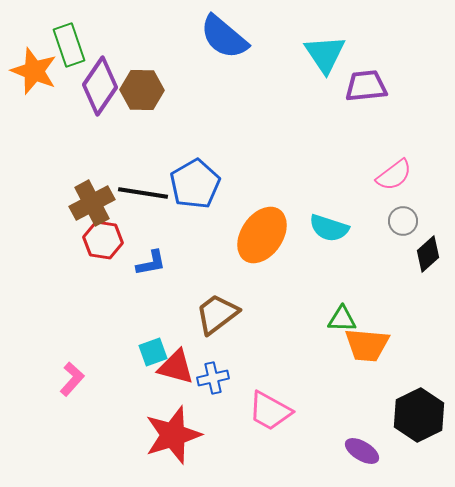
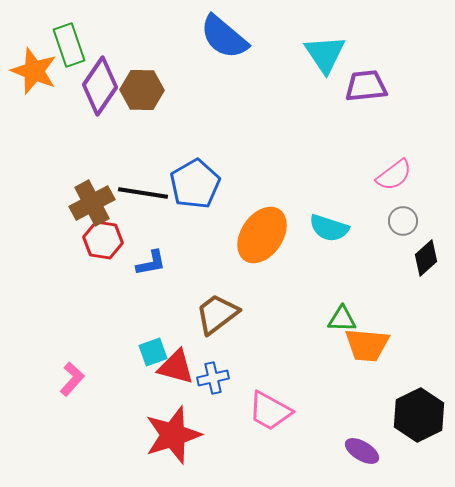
black diamond: moved 2 px left, 4 px down
